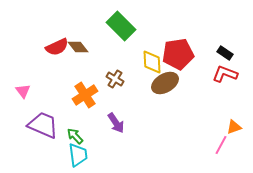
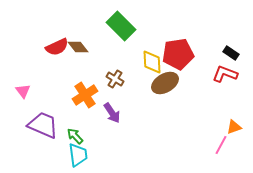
black rectangle: moved 6 px right
purple arrow: moved 4 px left, 10 px up
